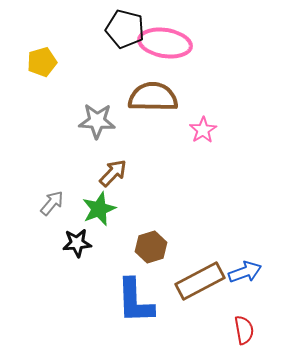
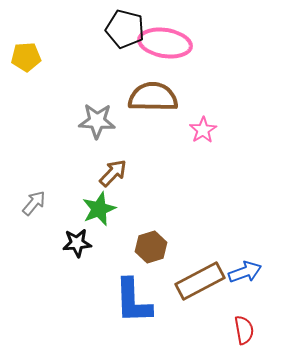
yellow pentagon: moved 16 px left, 5 px up; rotated 12 degrees clockwise
gray arrow: moved 18 px left
blue L-shape: moved 2 px left
